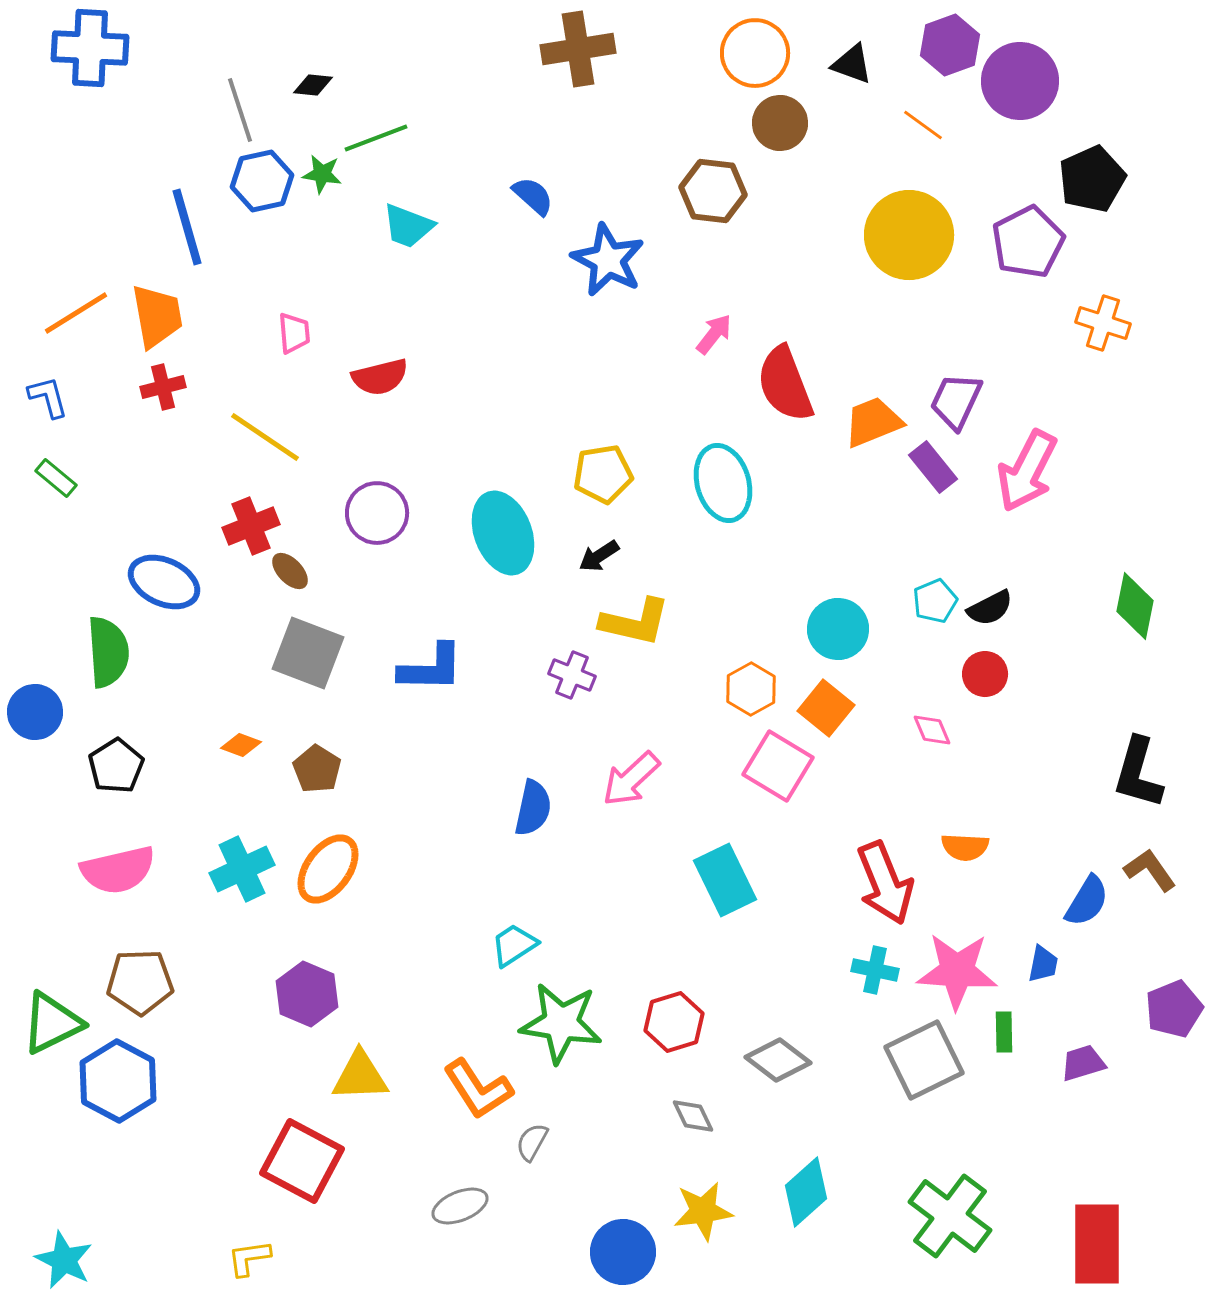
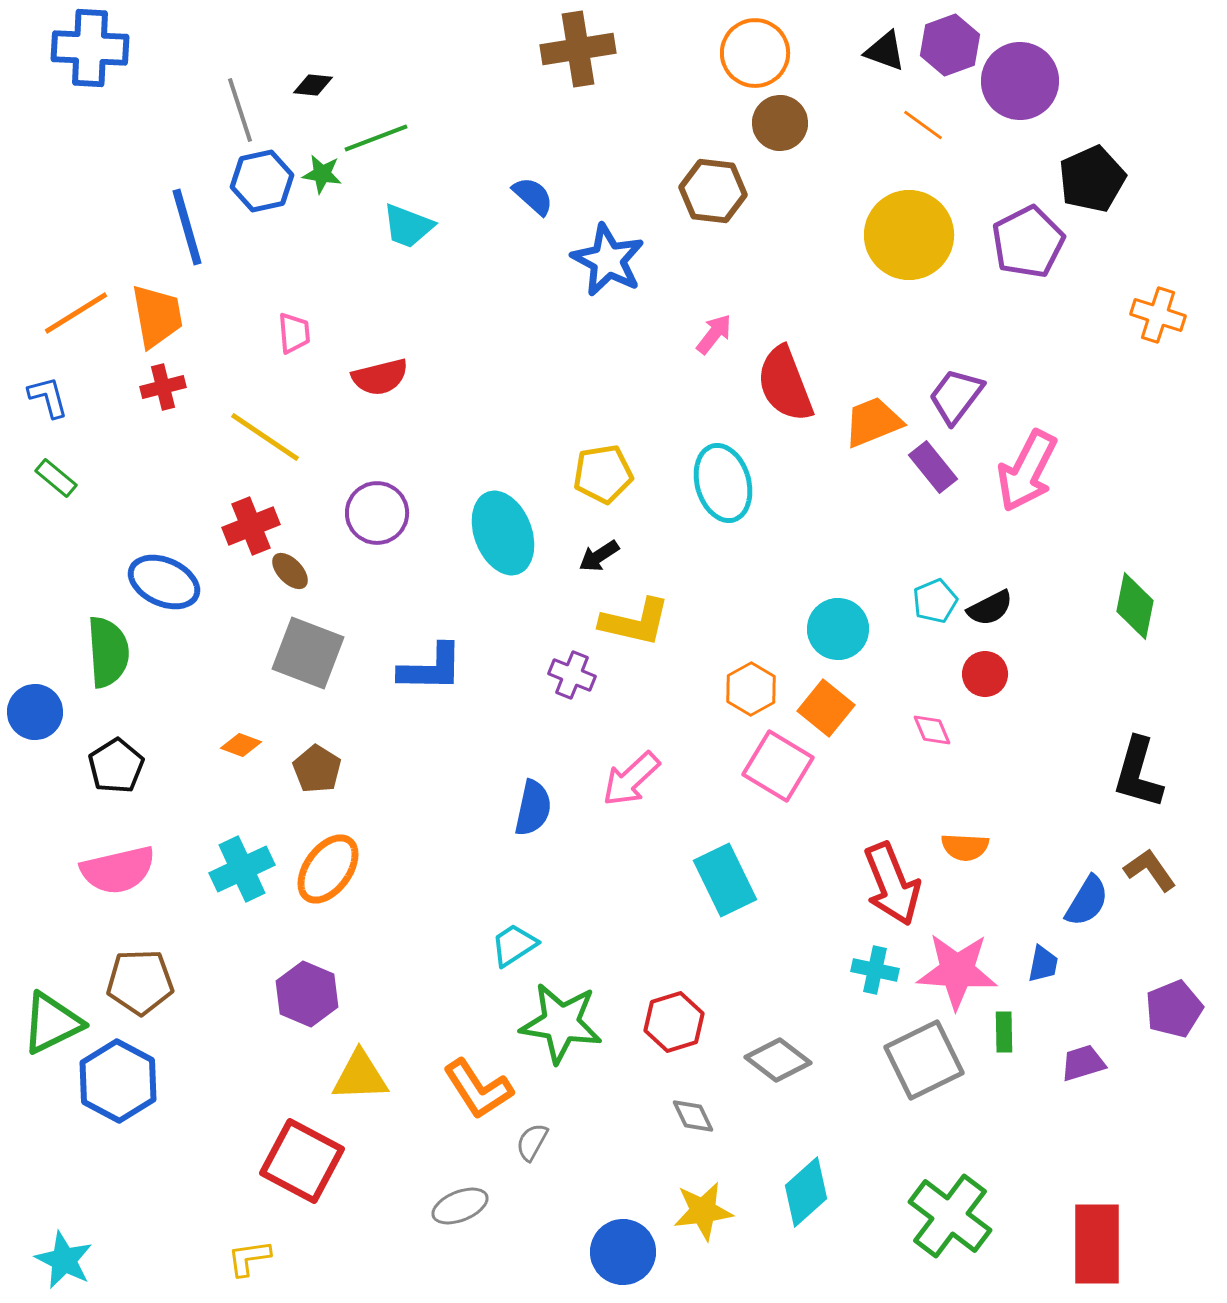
black triangle at (852, 64): moved 33 px right, 13 px up
orange cross at (1103, 323): moved 55 px right, 8 px up
purple trapezoid at (956, 401): moved 5 px up; rotated 12 degrees clockwise
red arrow at (885, 883): moved 7 px right, 1 px down
